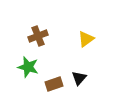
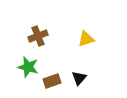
yellow triangle: rotated 18 degrees clockwise
brown rectangle: moved 2 px left, 3 px up
